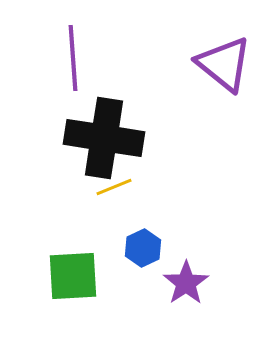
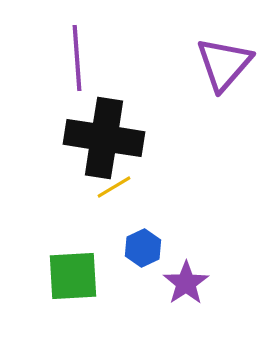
purple line: moved 4 px right
purple triangle: rotated 32 degrees clockwise
yellow line: rotated 9 degrees counterclockwise
